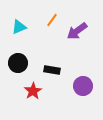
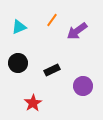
black rectangle: rotated 35 degrees counterclockwise
red star: moved 12 px down
